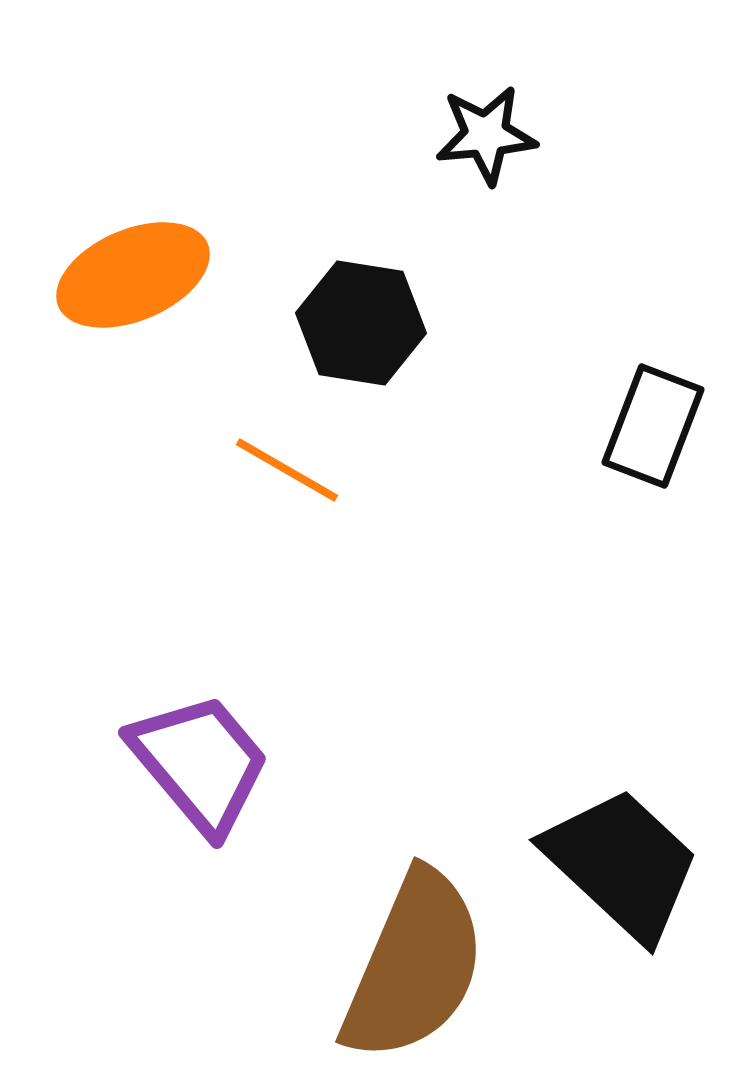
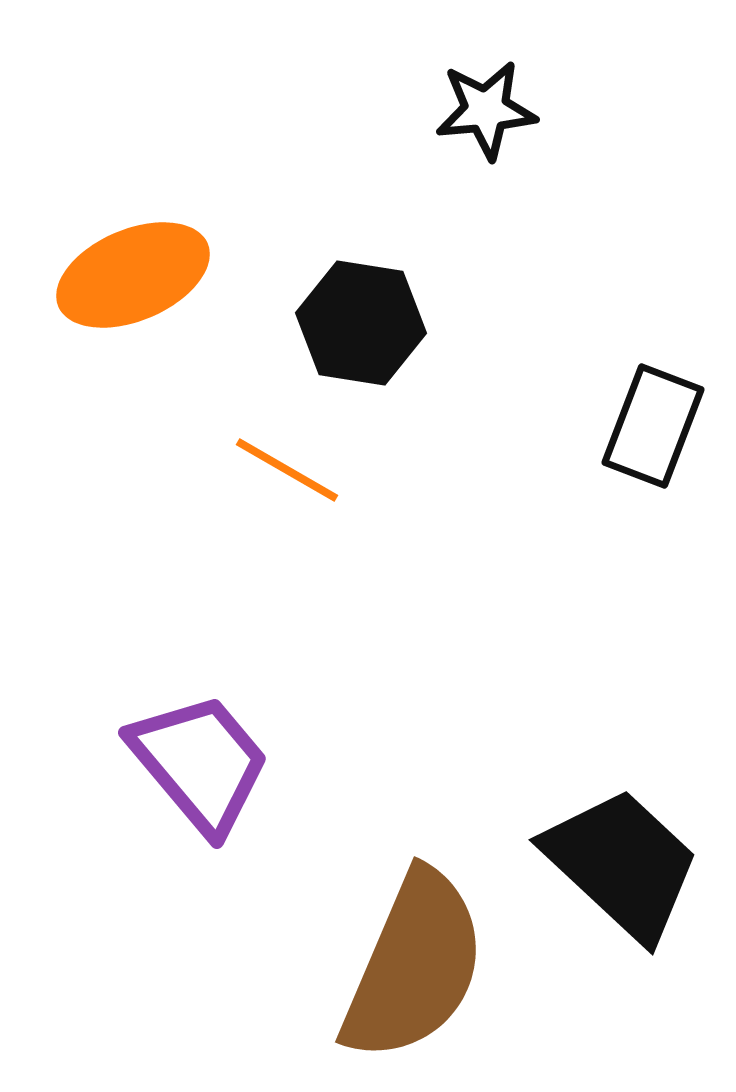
black star: moved 25 px up
